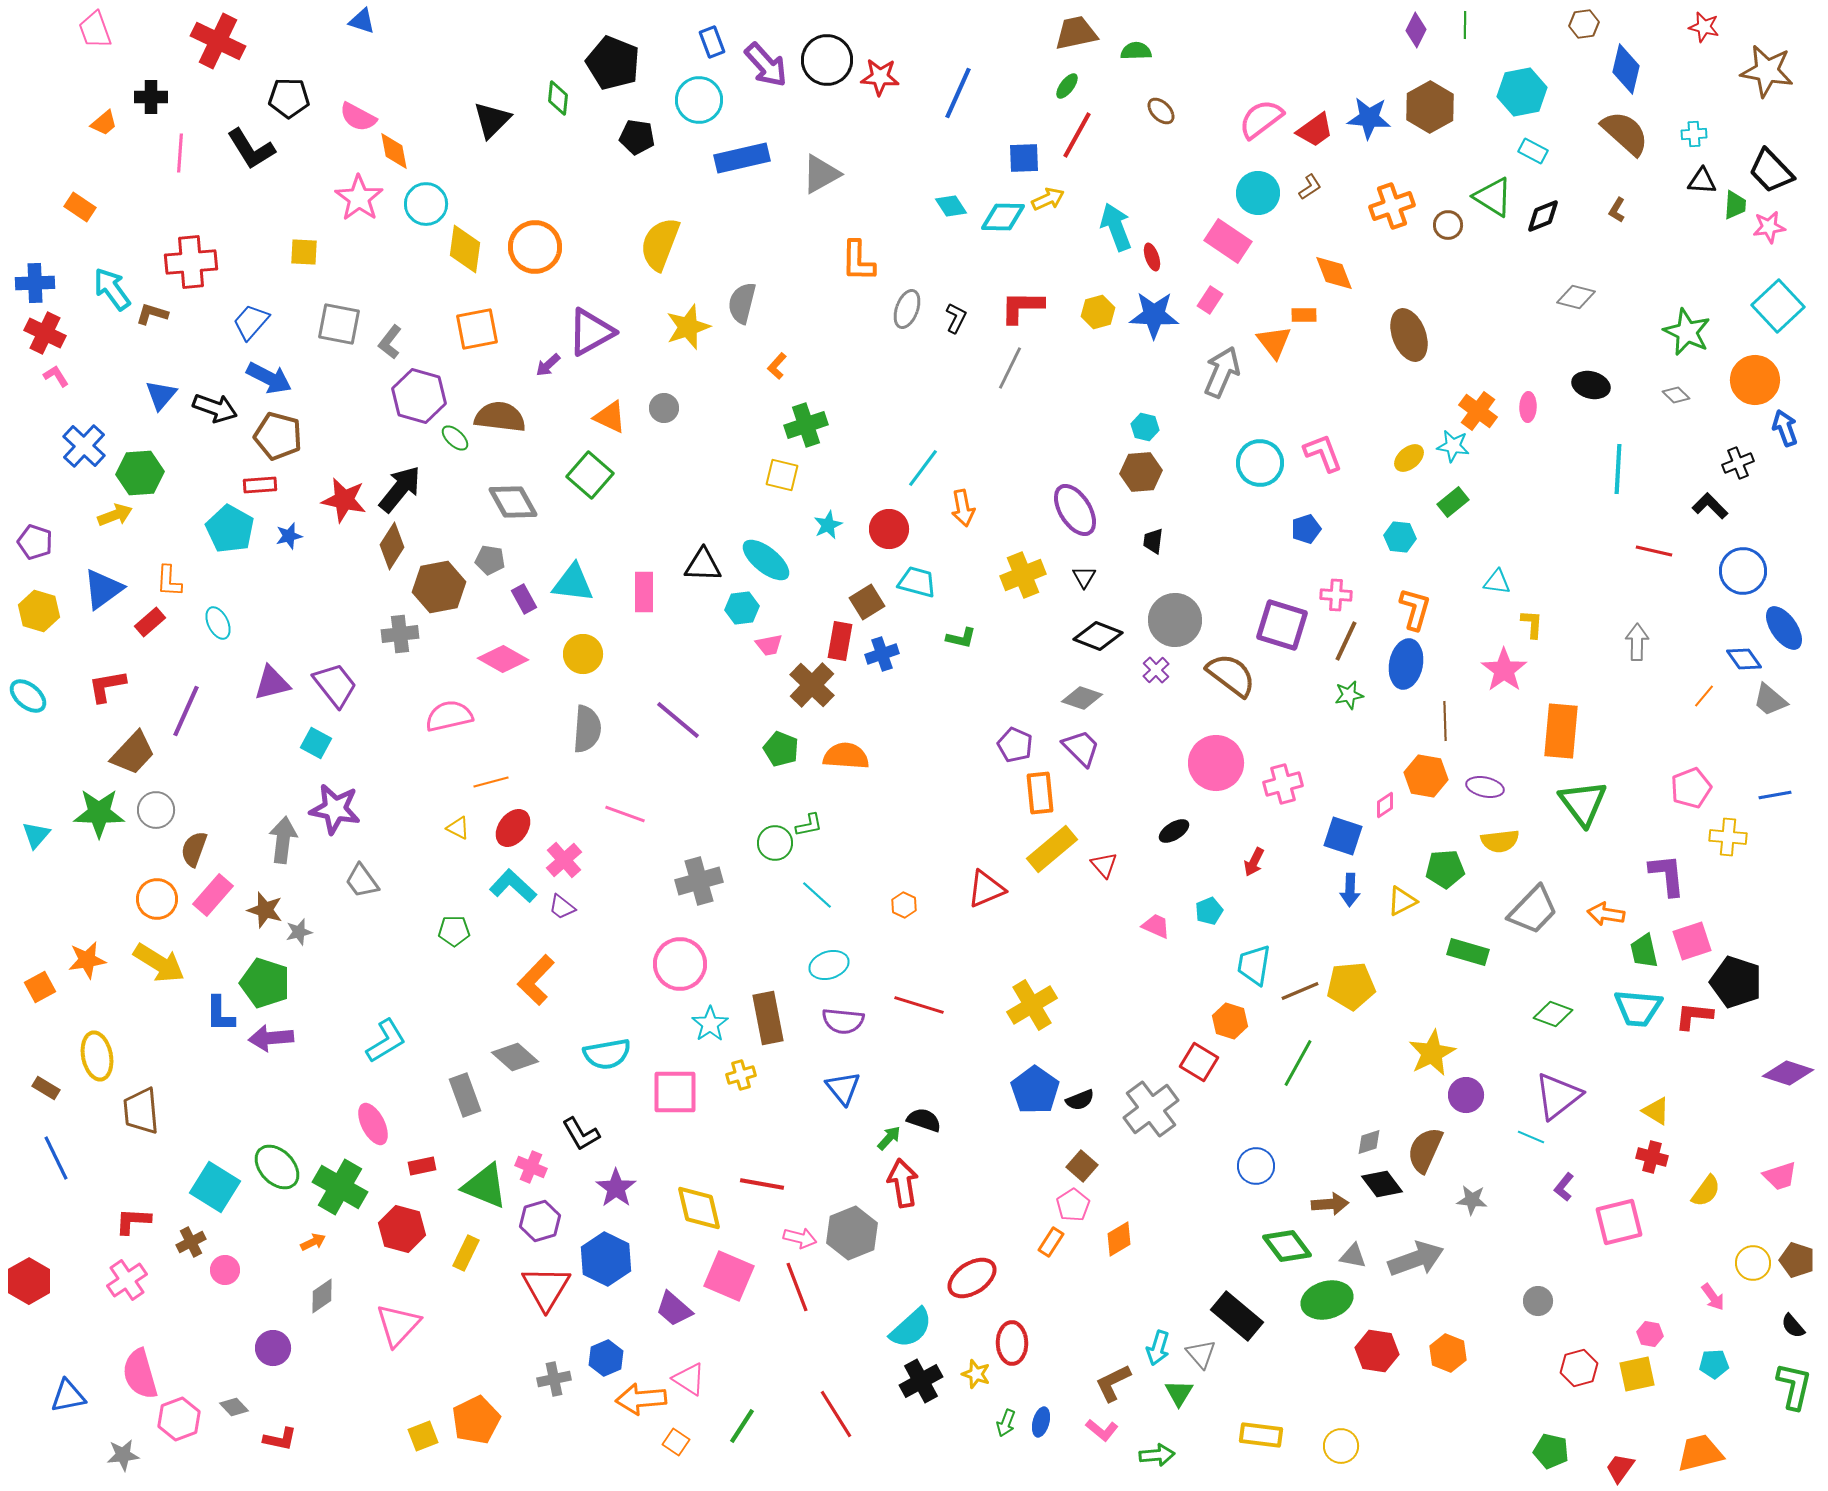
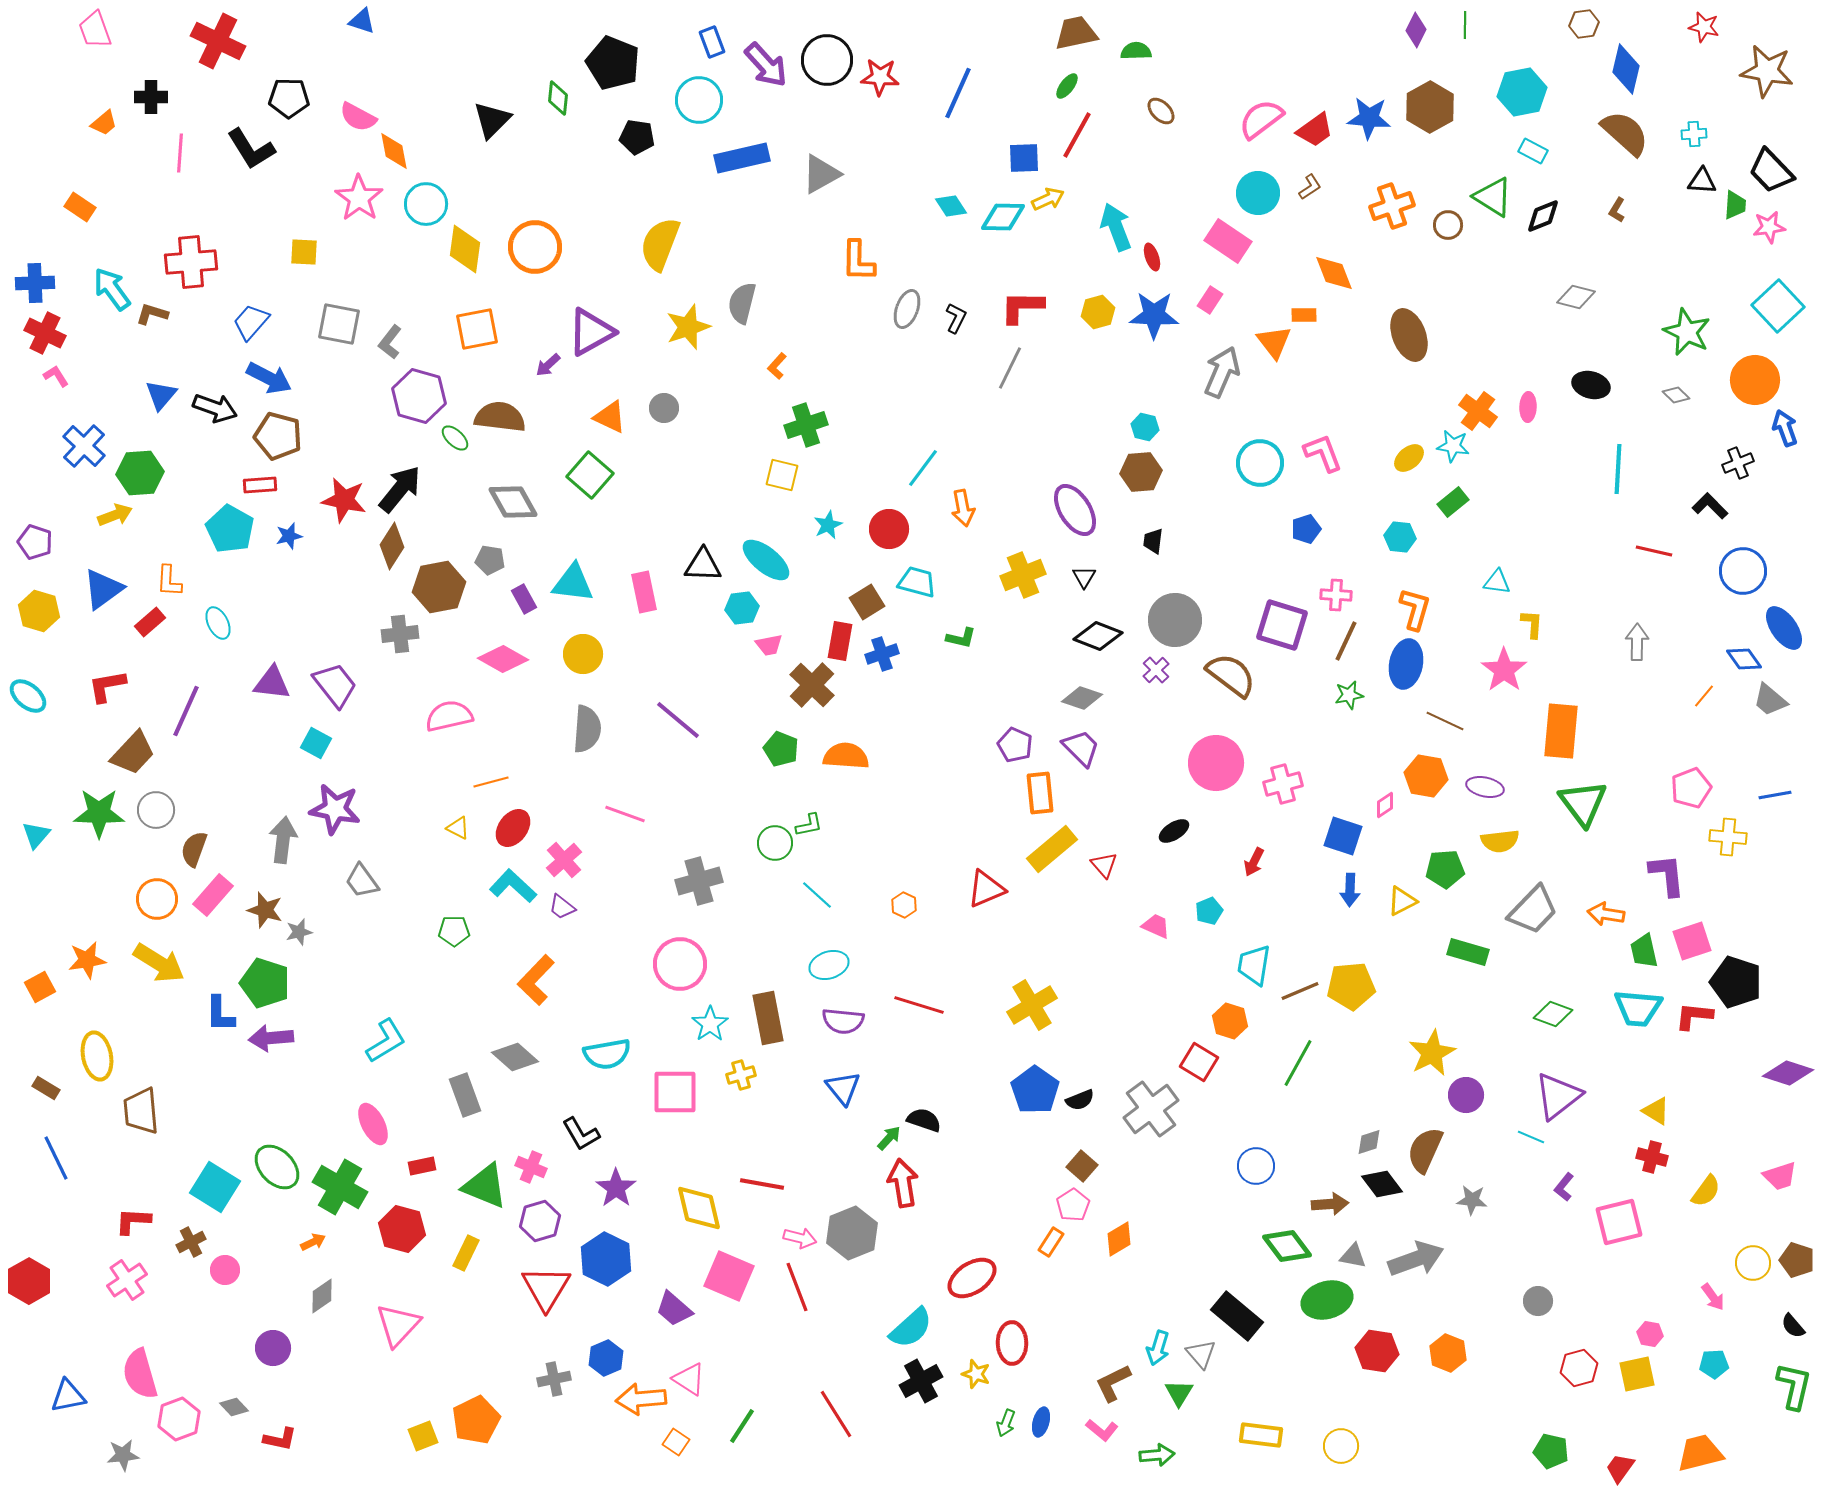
pink rectangle at (644, 592): rotated 12 degrees counterclockwise
purple triangle at (272, 683): rotated 21 degrees clockwise
brown line at (1445, 721): rotated 63 degrees counterclockwise
